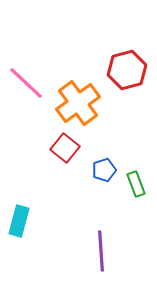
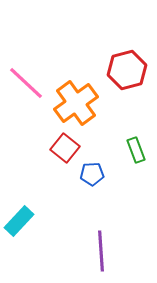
orange cross: moved 2 px left
blue pentagon: moved 12 px left, 4 px down; rotated 15 degrees clockwise
green rectangle: moved 34 px up
cyan rectangle: rotated 28 degrees clockwise
